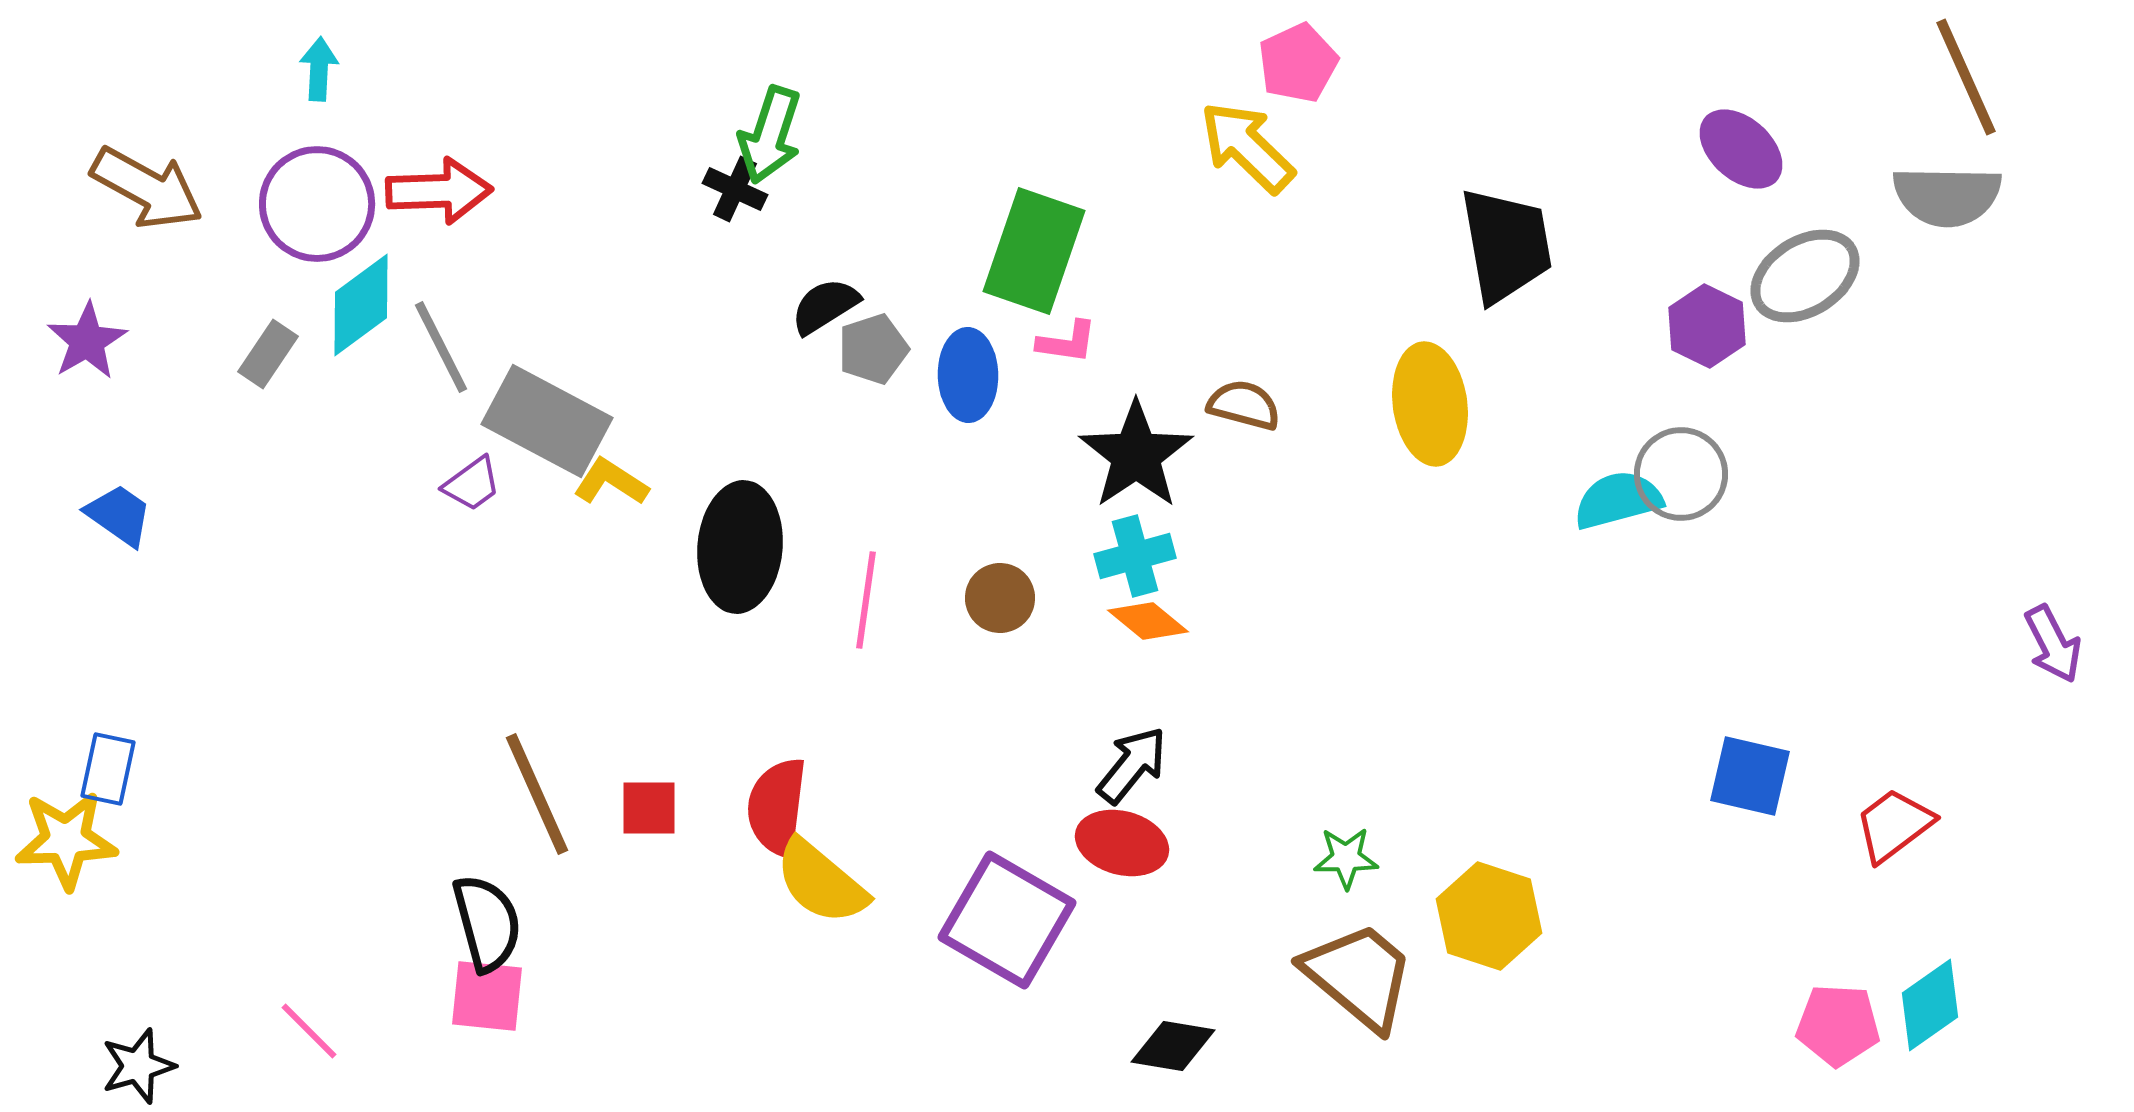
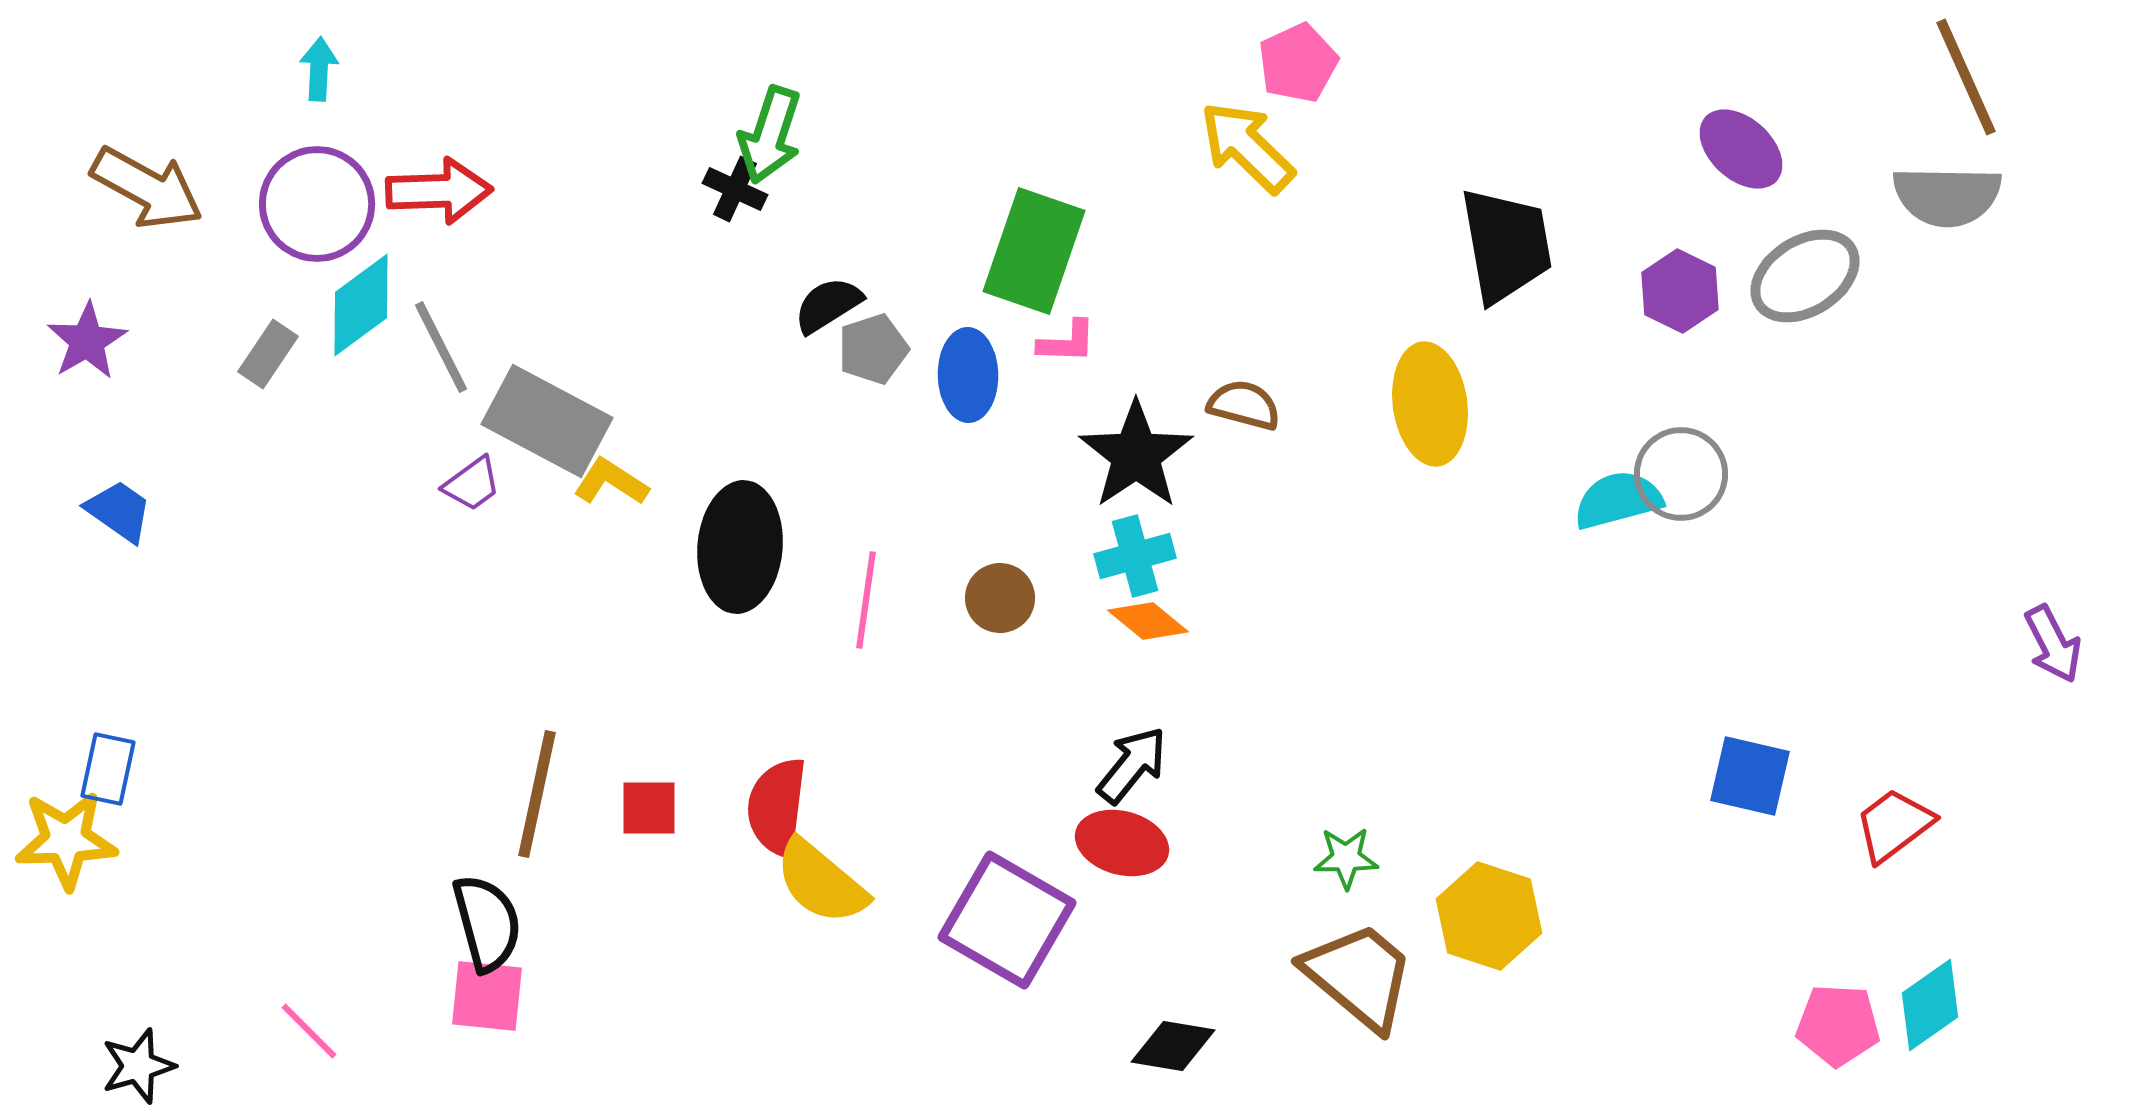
black semicircle at (825, 306): moved 3 px right, 1 px up
purple hexagon at (1707, 326): moved 27 px left, 35 px up
pink L-shape at (1067, 342): rotated 6 degrees counterclockwise
blue trapezoid at (119, 515): moved 4 px up
brown line at (537, 794): rotated 36 degrees clockwise
